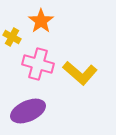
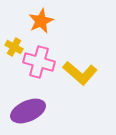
orange star: rotated 10 degrees clockwise
yellow cross: moved 2 px right, 10 px down
pink cross: moved 1 px right, 2 px up
